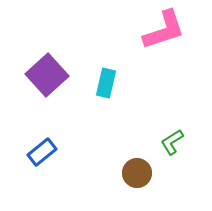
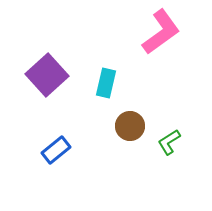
pink L-shape: moved 3 px left, 2 px down; rotated 18 degrees counterclockwise
green L-shape: moved 3 px left
blue rectangle: moved 14 px right, 2 px up
brown circle: moved 7 px left, 47 px up
